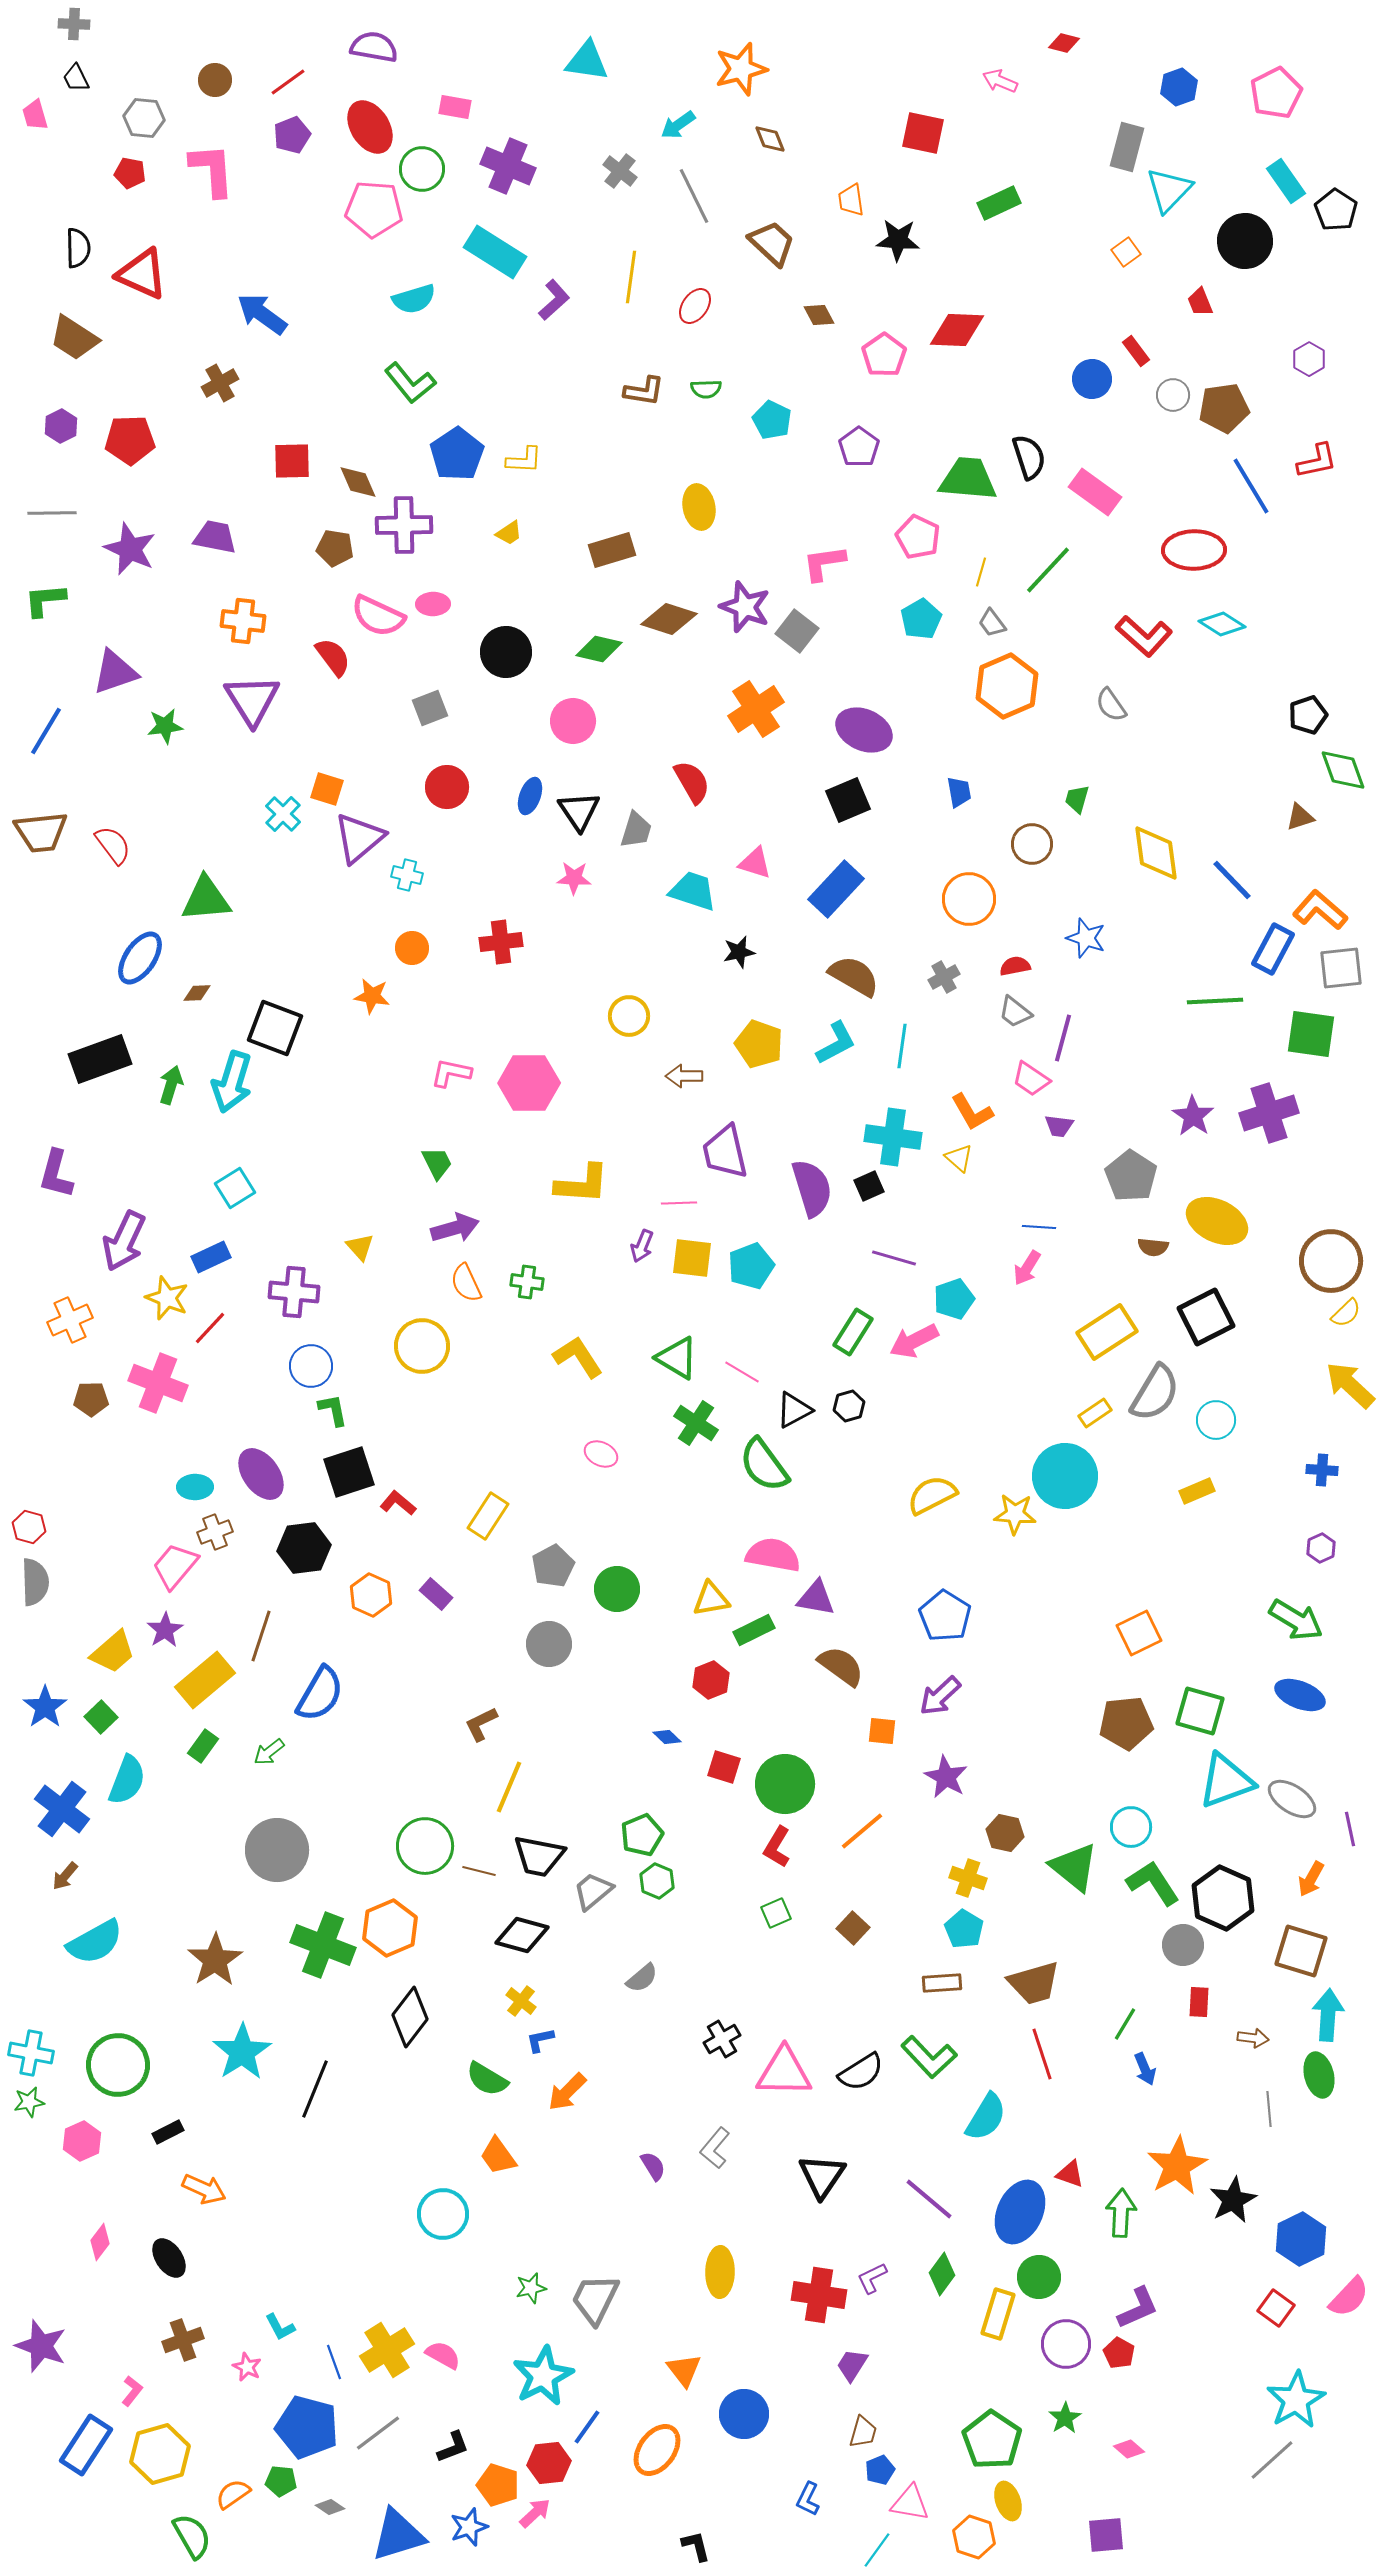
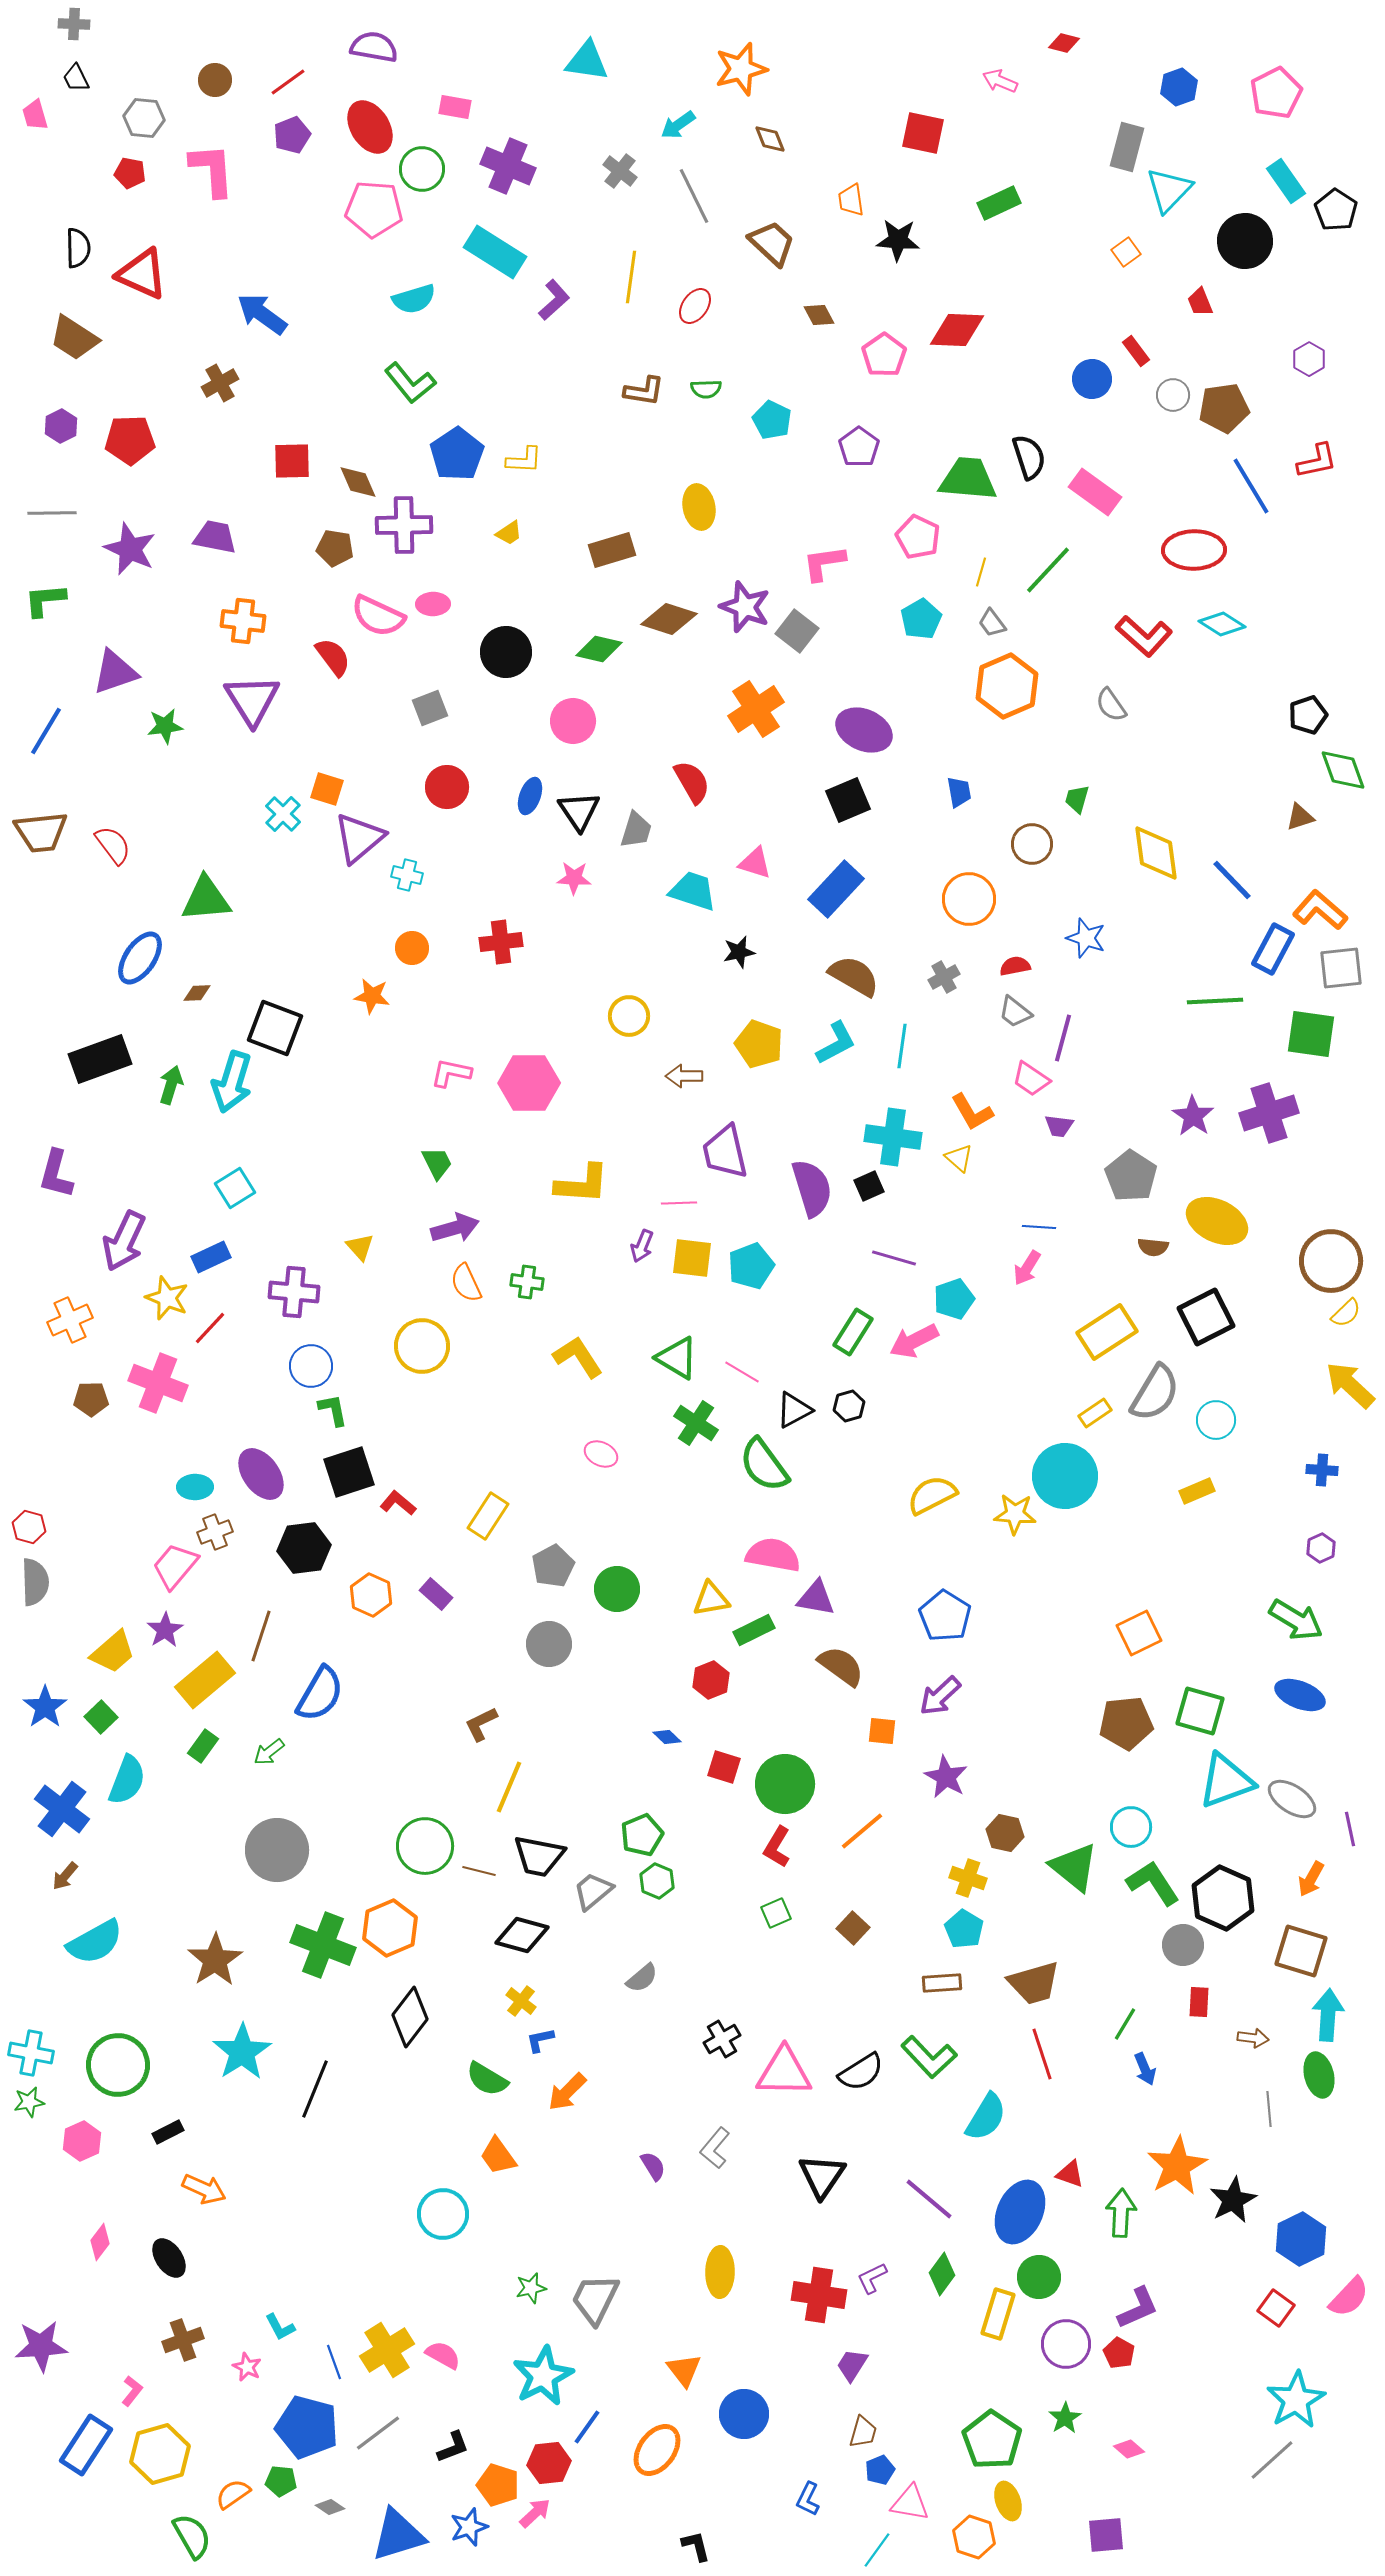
purple star at (41, 2346): rotated 24 degrees counterclockwise
